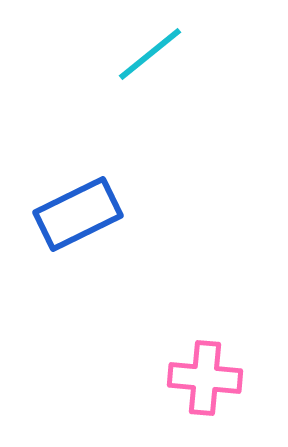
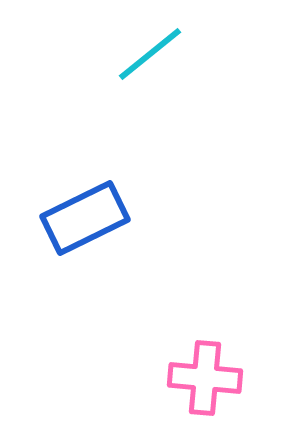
blue rectangle: moved 7 px right, 4 px down
